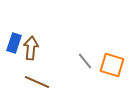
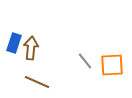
orange square: rotated 20 degrees counterclockwise
